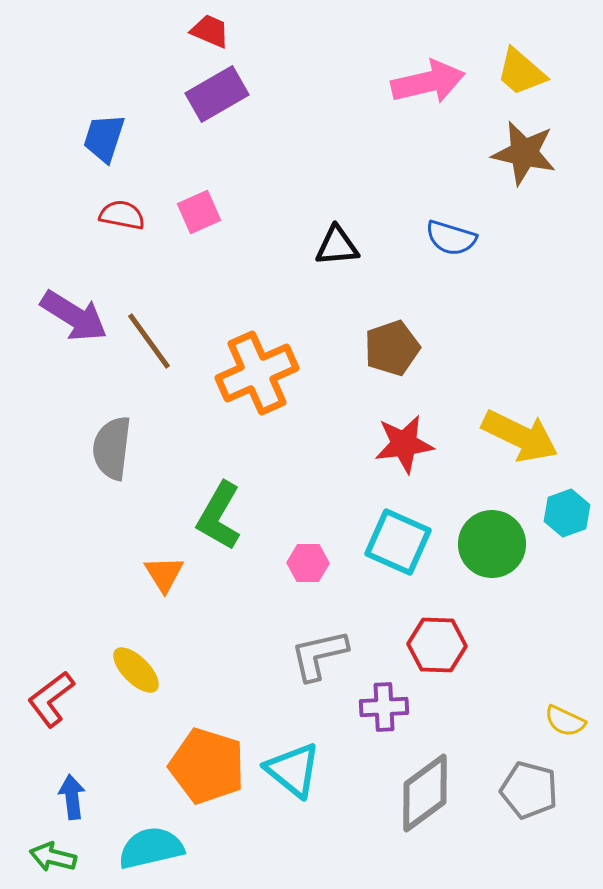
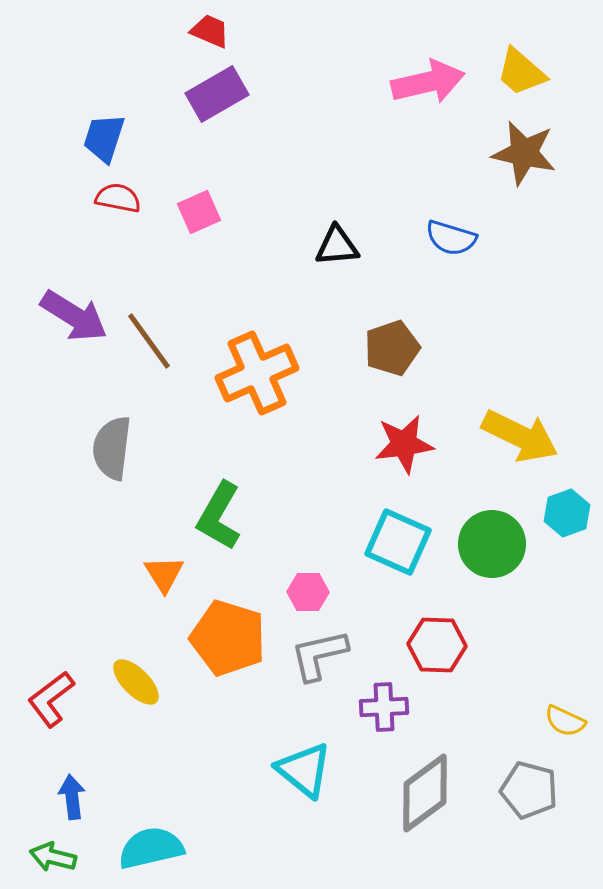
red semicircle: moved 4 px left, 17 px up
pink hexagon: moved 29 px down
yellow ellipse: moved 12 px down
orange pentagon: moved 21 px right, 128 px up
cyan triangle: moved 11 px right
